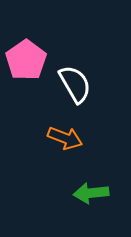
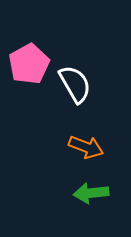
pink pentagon: moved 3 px right, 4 px down; rotated 6 degrees clockwise
orange arrow: moved 21 px right, 9 px down
